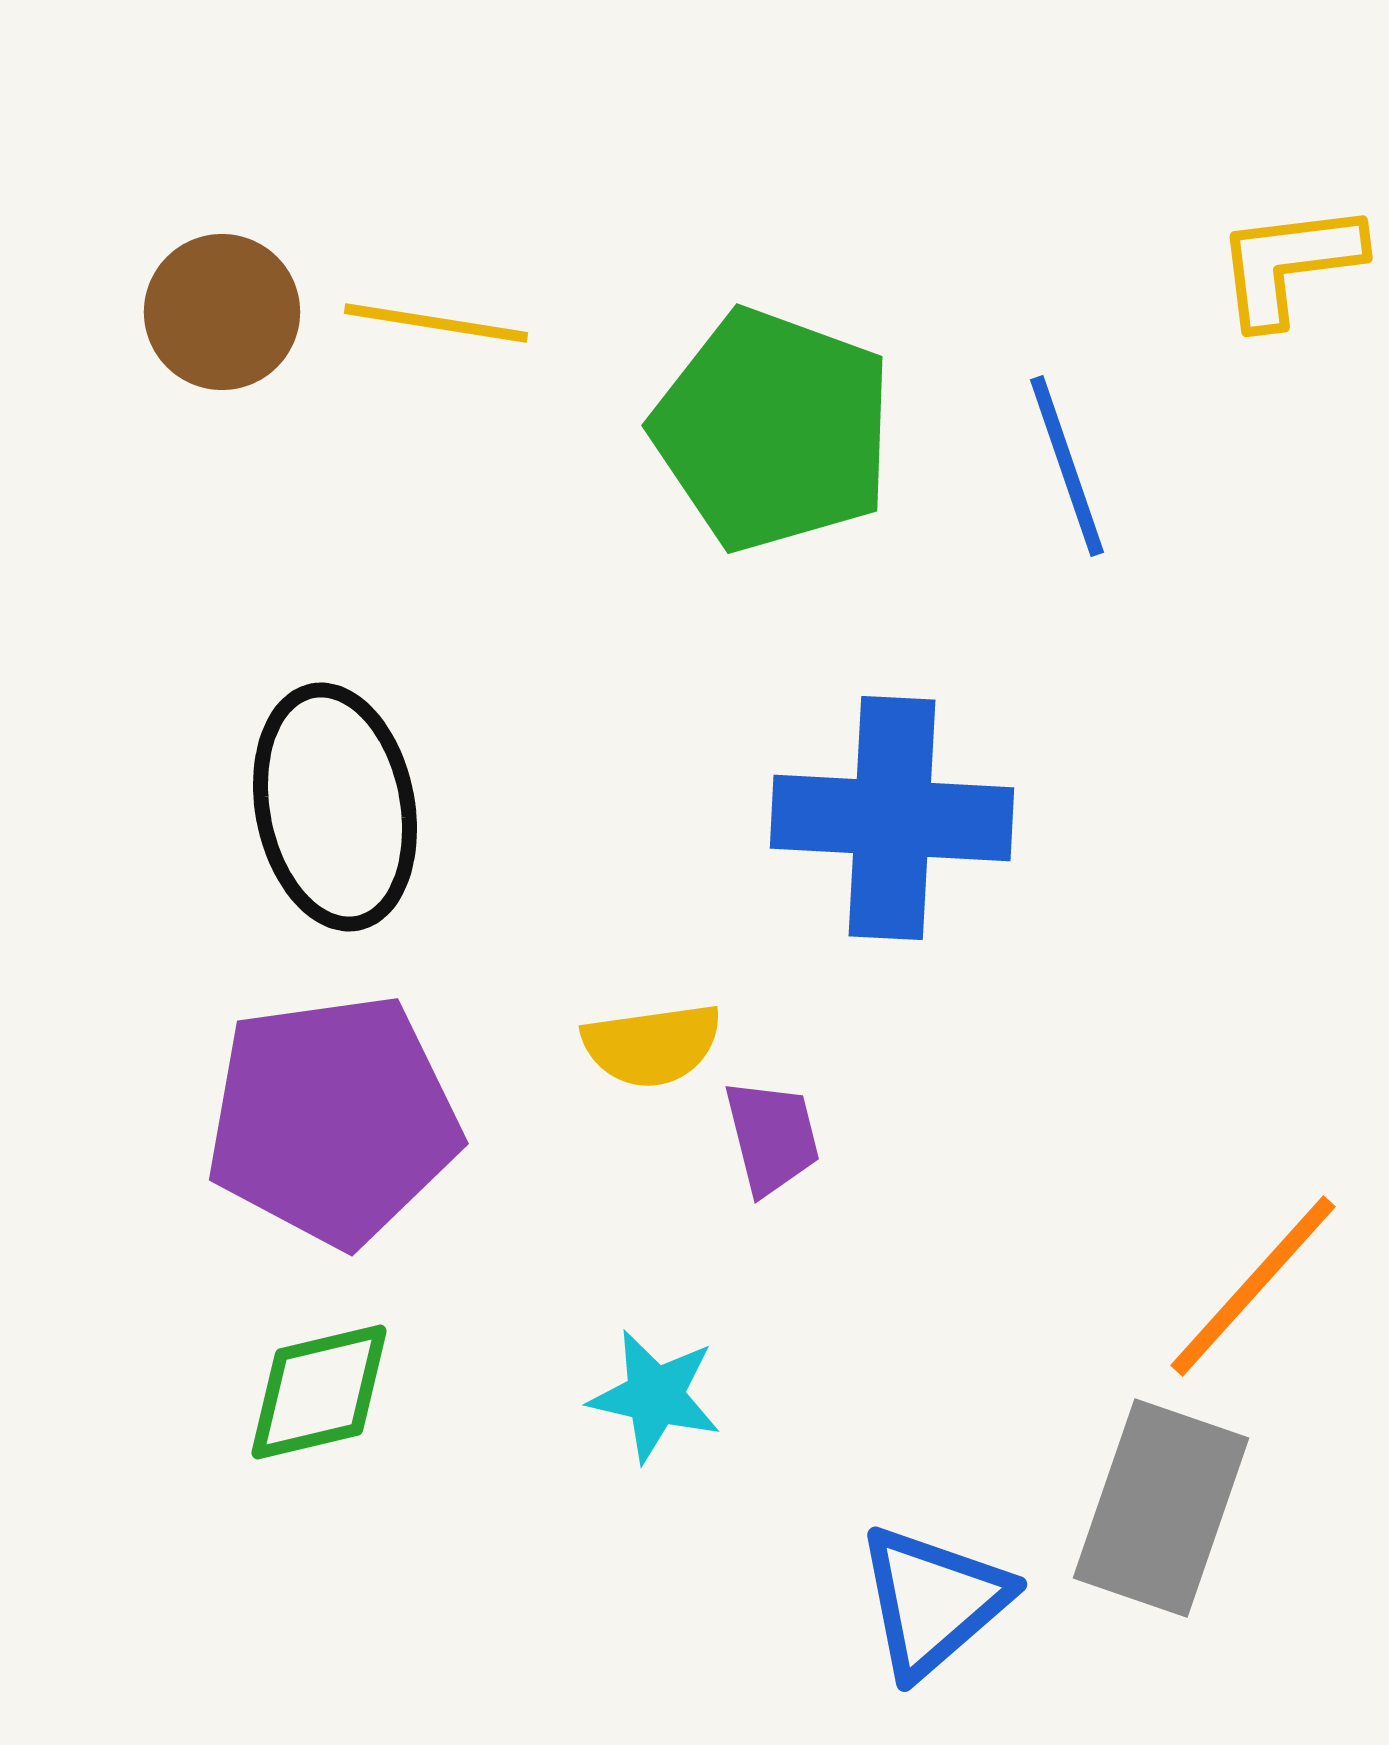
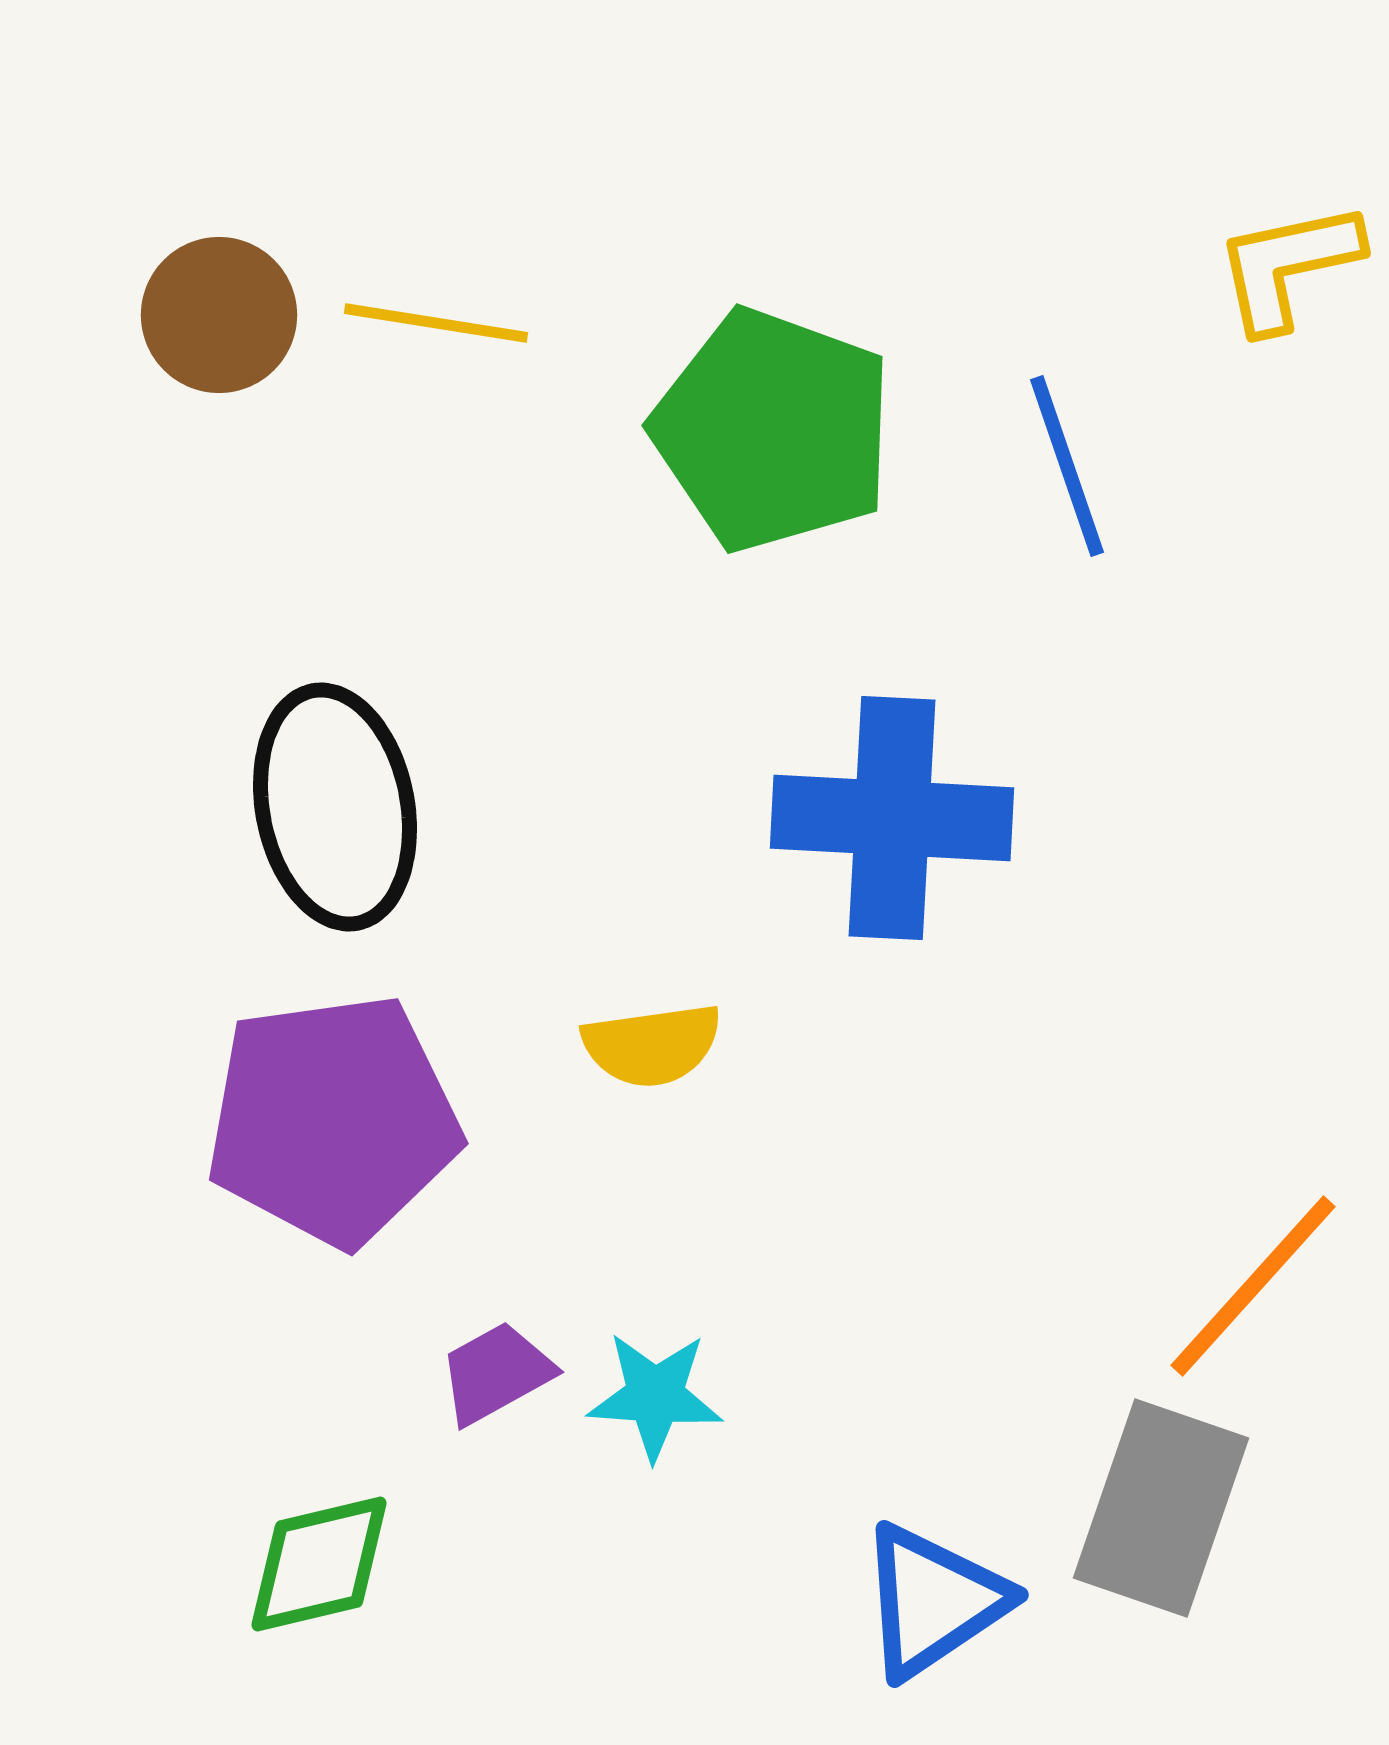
yellow L-shape: moved 1 px left, 2 px down; rotated 5 degrees counterclockwise
brown circle: moved 3 px left, 3 px down
purple trapezoid: moved 276 px left, 236 px down; rotated 105 degrees counterclockwise
green diamond: moved 172 px down
cyan star: rotated 9 degrees counterclockwise
blue triangle: rotated 7 degrees clockwise
